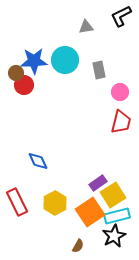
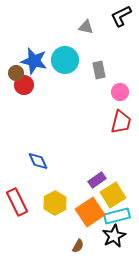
gray triangle: rotated 21 degrees clockwise
blue star: rotated 16 degrees clockwise
purple rectangle: moved 1 px left, 3 px up
